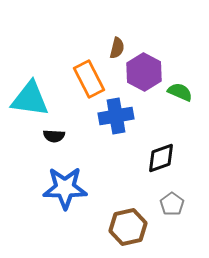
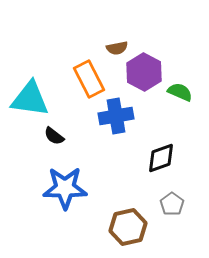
brown semicircle: rotated 65 degrees clockwise
black semicircle: rotated 35 degrees clockwise
